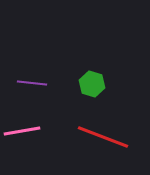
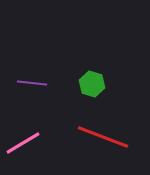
pink line: moved 1 px right, 12 px down; rotated 21 degrees counterclockwise
